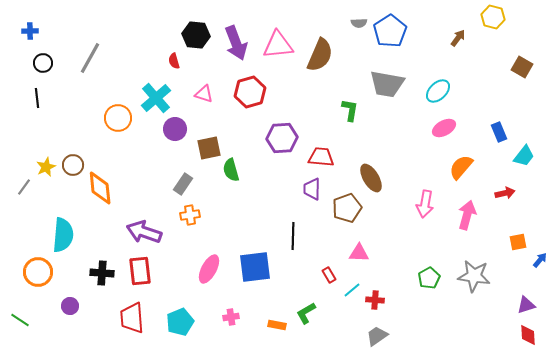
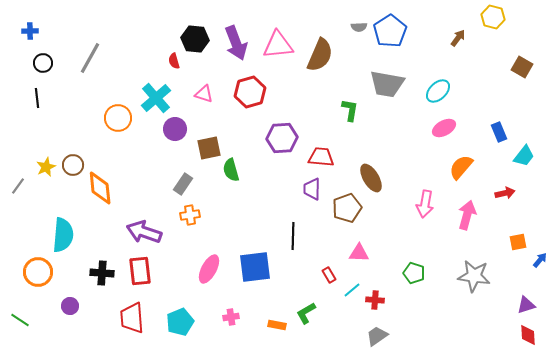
gray semicircle at (359, 23): moved 4 px down
black hexagon at (196, 35): moved 1 px left, 4 px down
gray line at (24, 187): moved 6 px left, 1 px up
green pentagon at (429, 278): moved 15 px left, 5 px up; rotated 25 degrees counterclockwise
